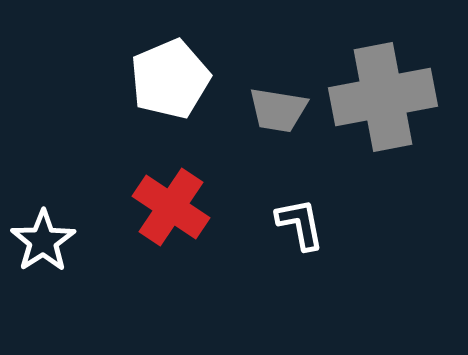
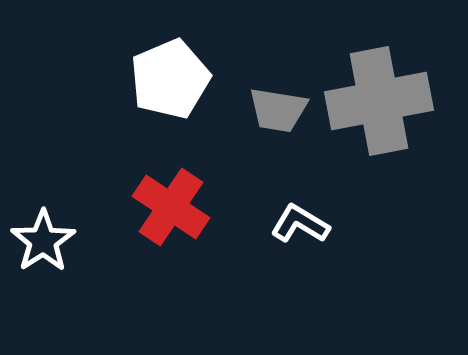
gray cross: moved 4 px left, 4 px down
white L-shape: rotated 48 degrees counterclockwise
